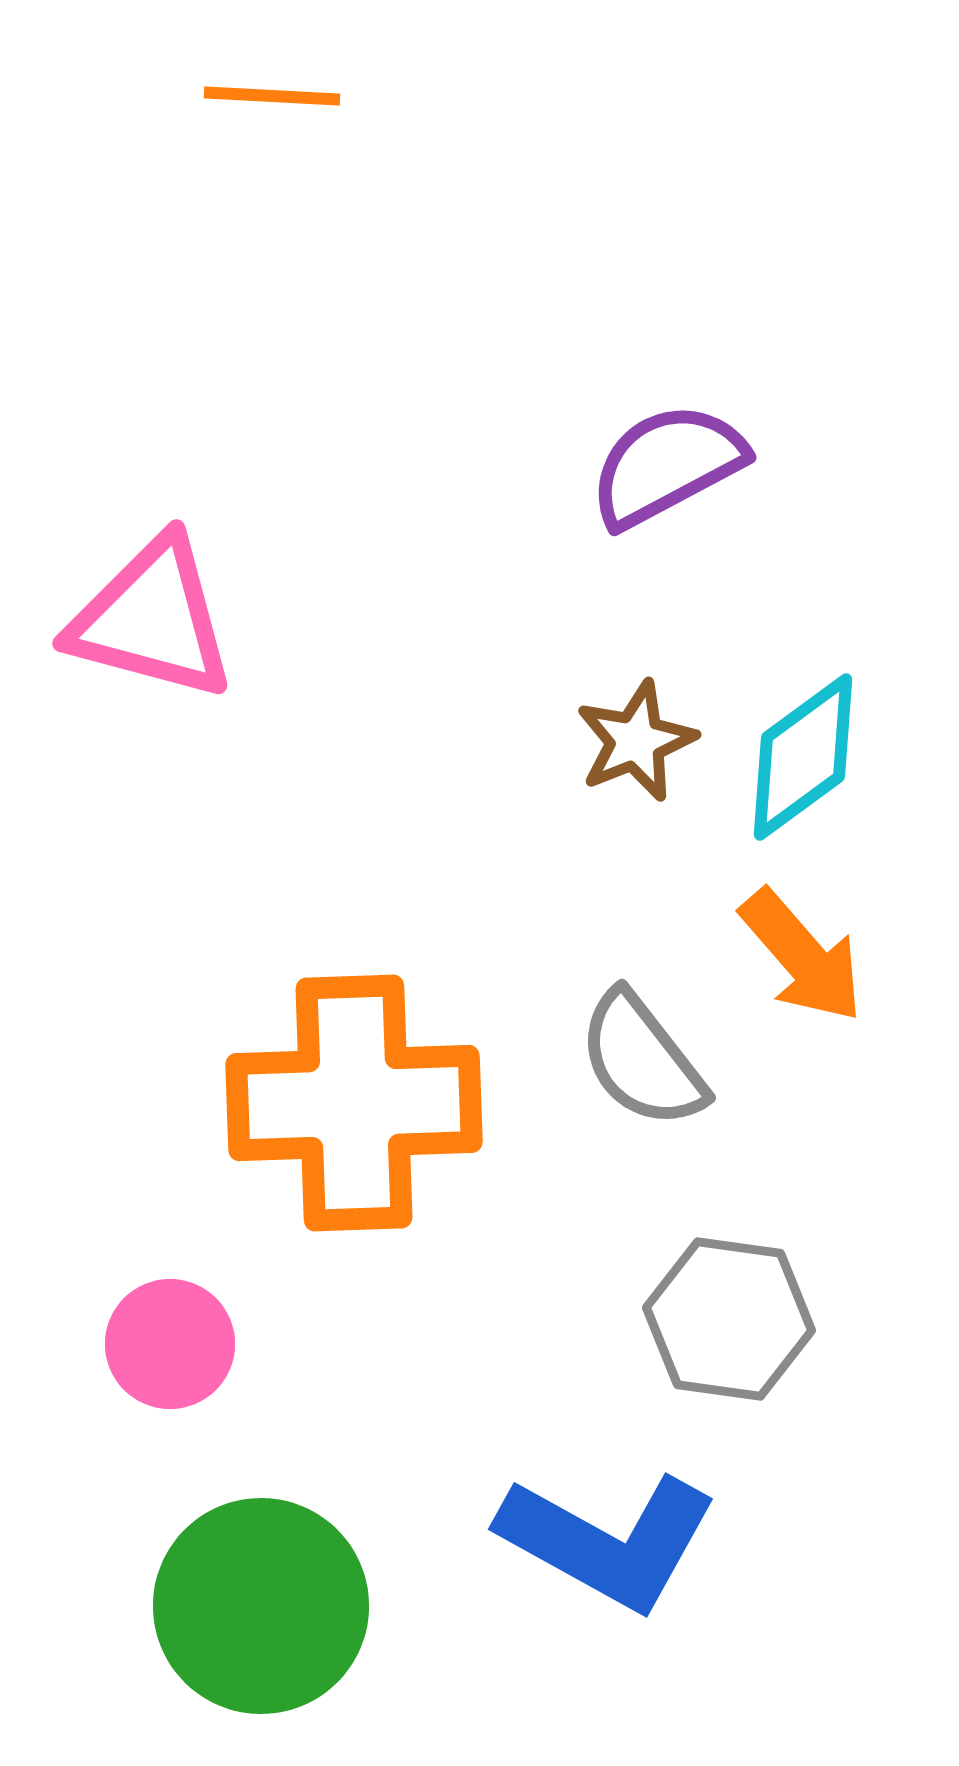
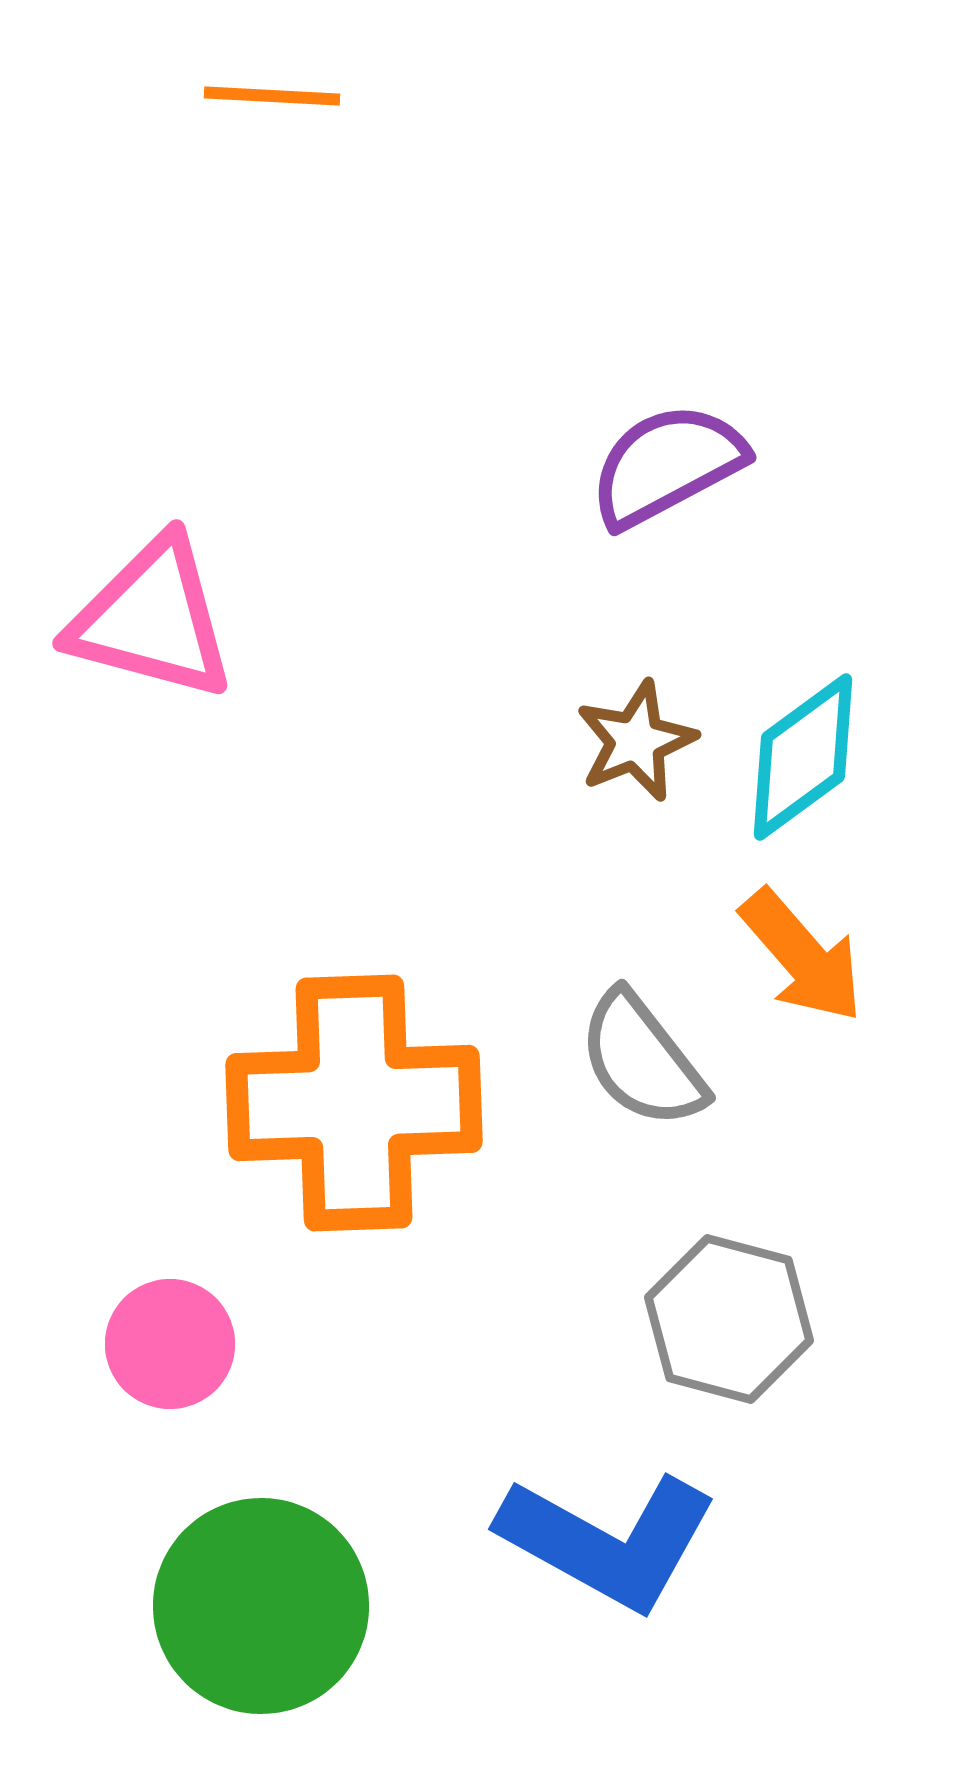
gray hexagon: rotated 7 degrees clockwise
